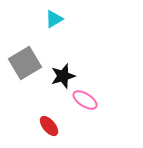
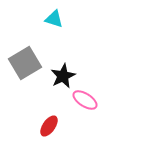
cyan triangle: rotated 48 degrees clockwise
black star: rotated 10 degrees counterclockwise
red ellipse: rotated 75 degrees clockwise
